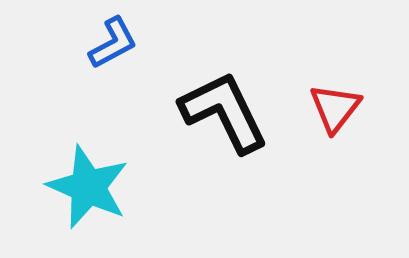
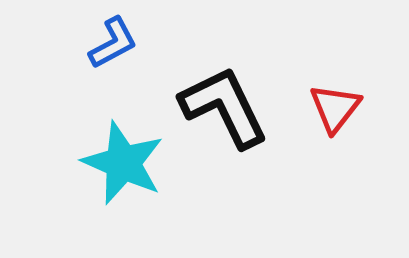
black L-shape: moved 5 px up
cyan star: moved 35 px right, 24 px up
